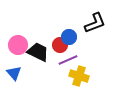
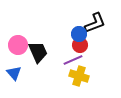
blue circle: moved 10 px right, 3 px up
red circle: moved 20 px right
black trapezoid: rotated 40 degrees clockwise
purple line: moved 5 px right
